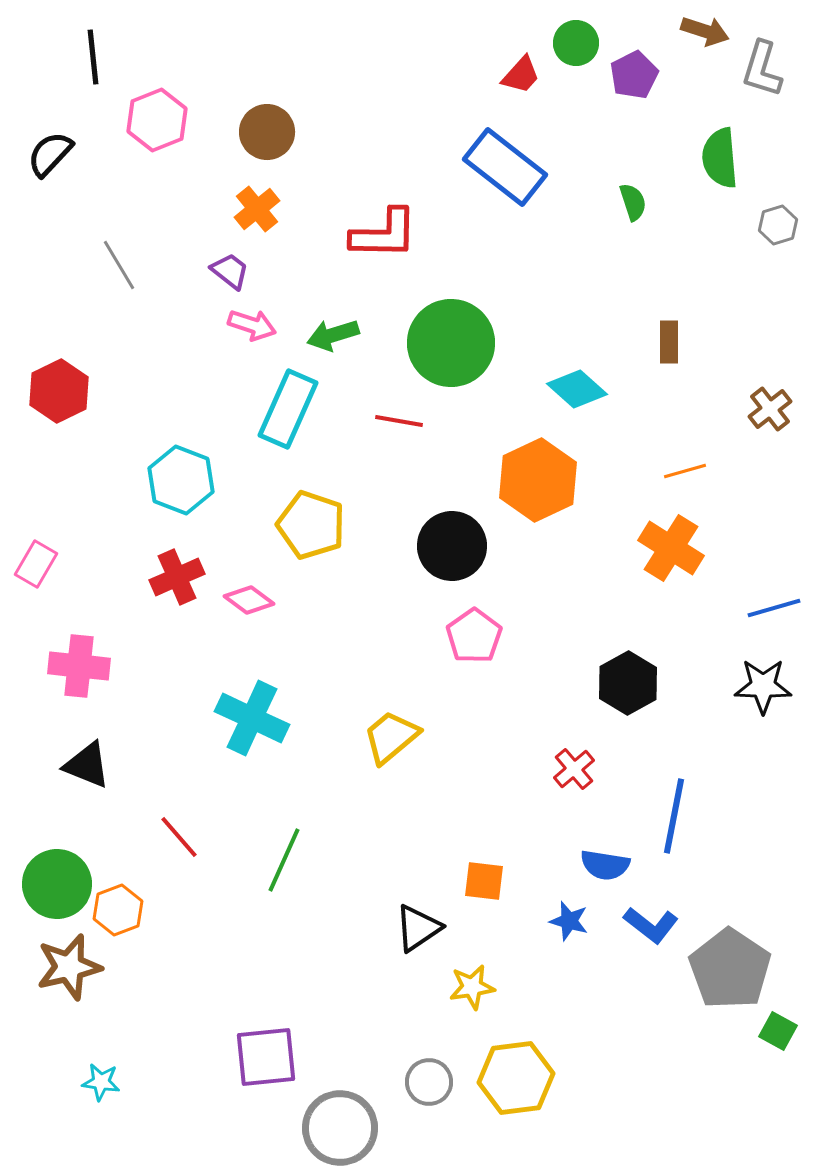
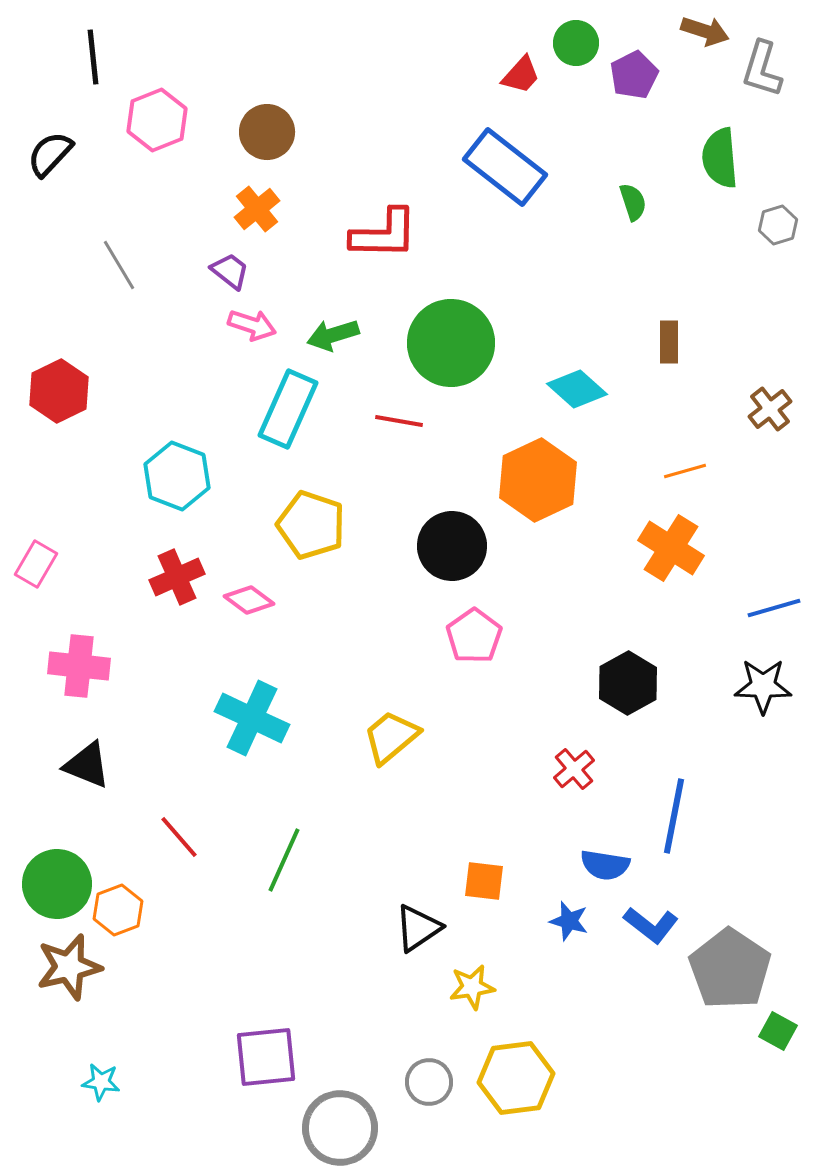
cyan hexagon at (181, 480): moved 4 px left, 4 px up
